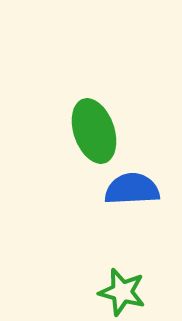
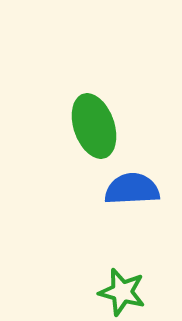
green ellipse: moved 5 px up
